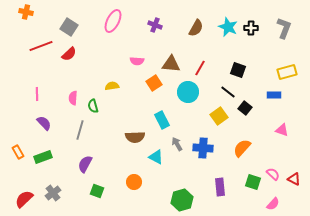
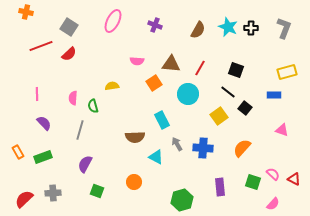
brown semicircle at (196, 28): moved 2 px right, 2 px down
black square at (238, 70): moved 2 px left
cyan circle at (188, 92): moved 2 px down
gray cross at (53, 193): rotated 35 degrees clockwise
